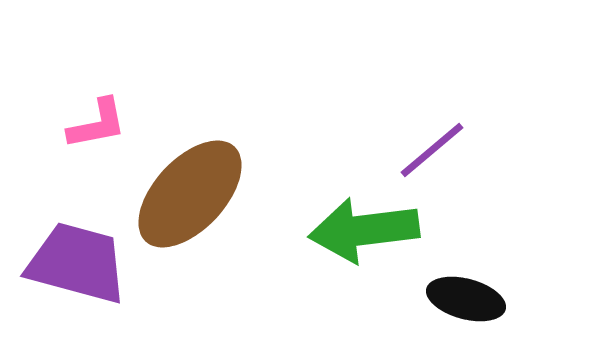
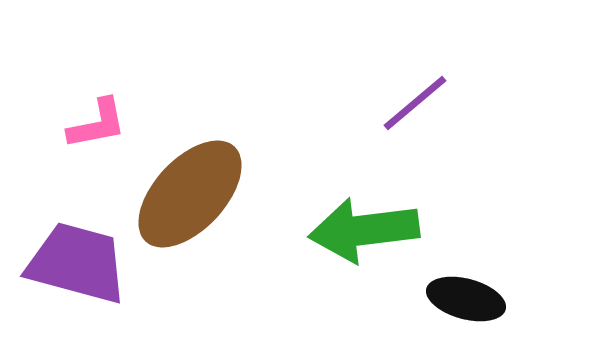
purple line: moved 17 px left, 47 px up
